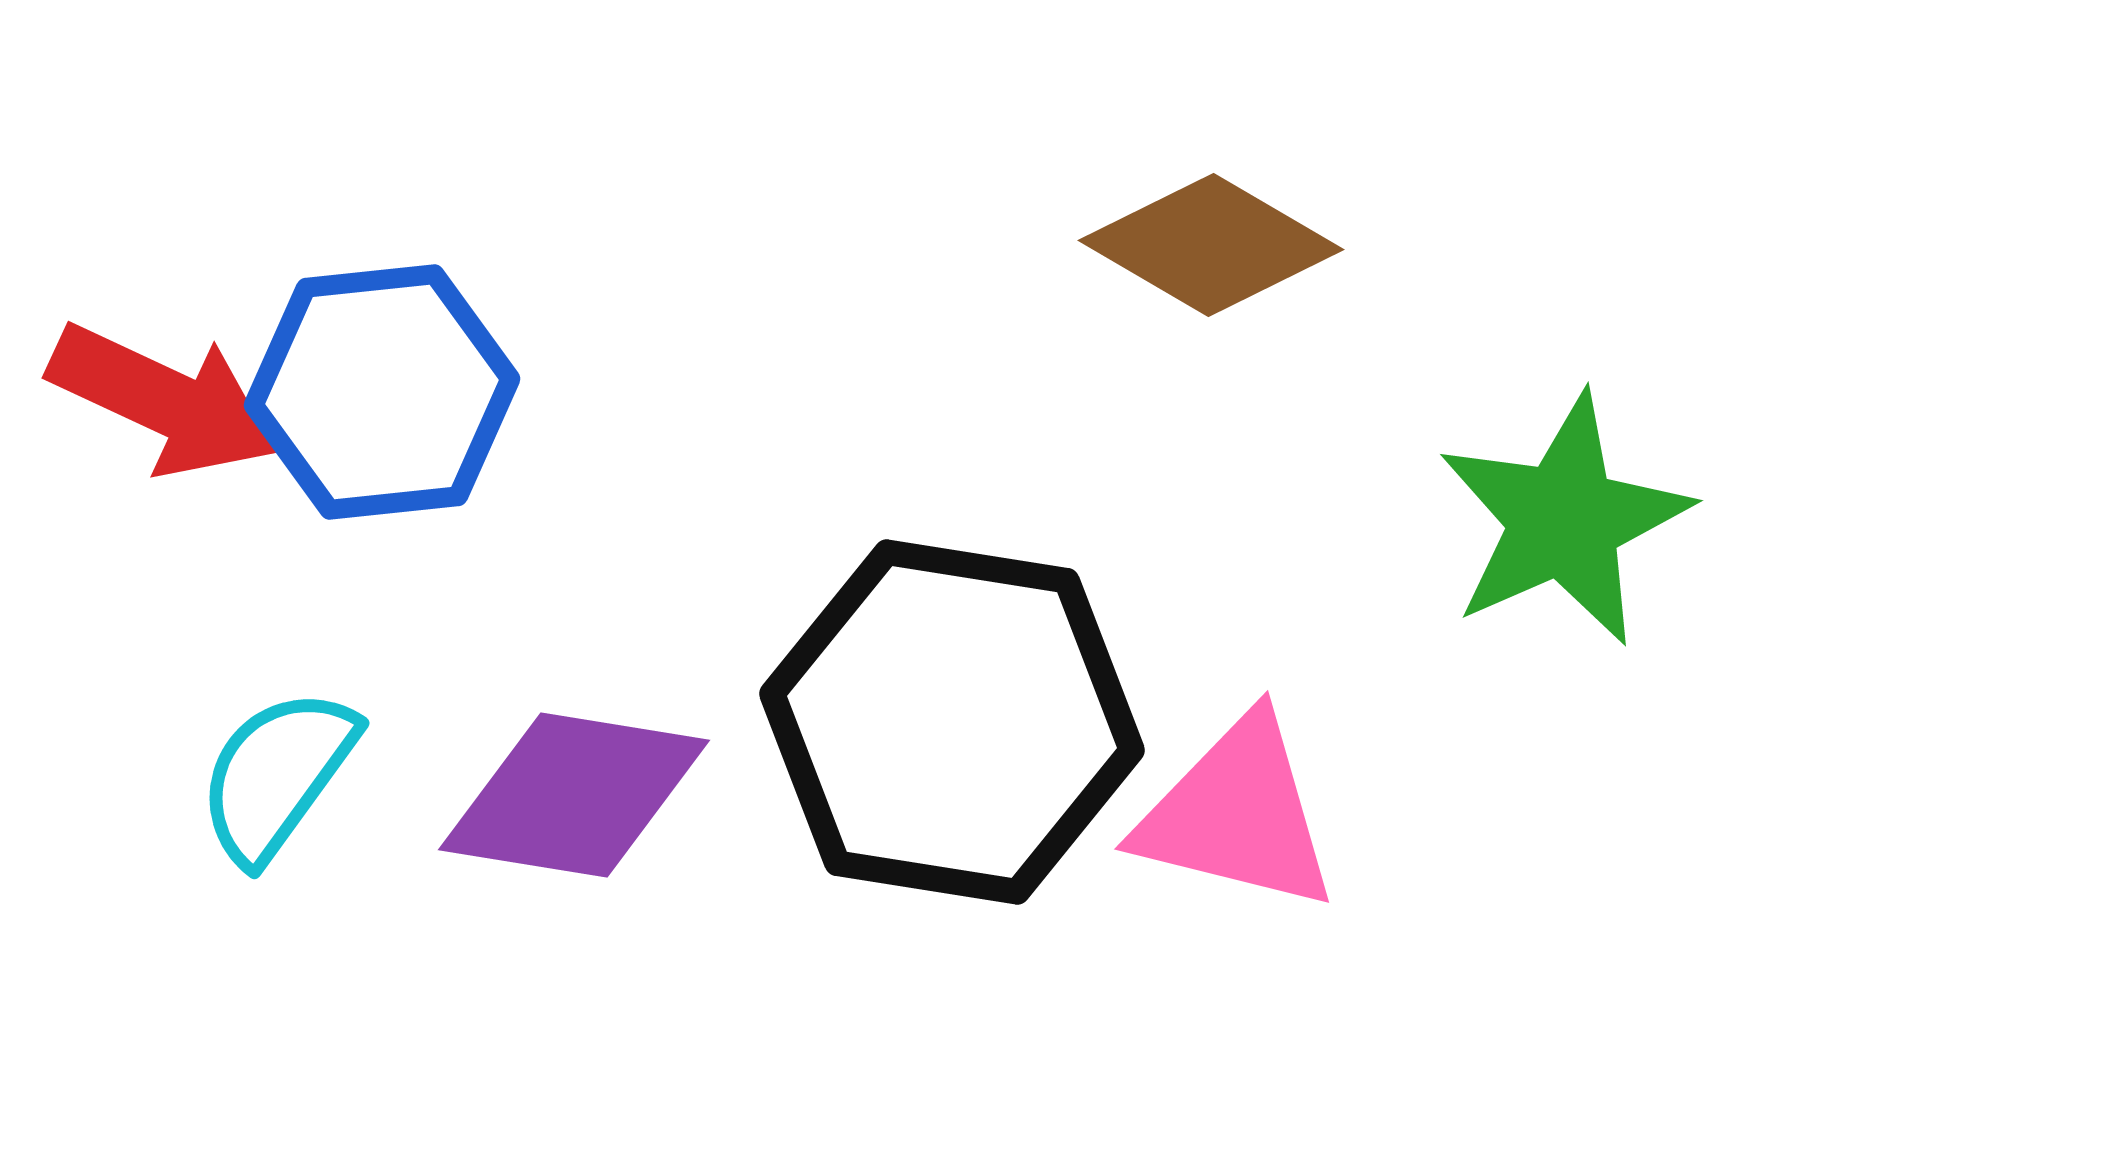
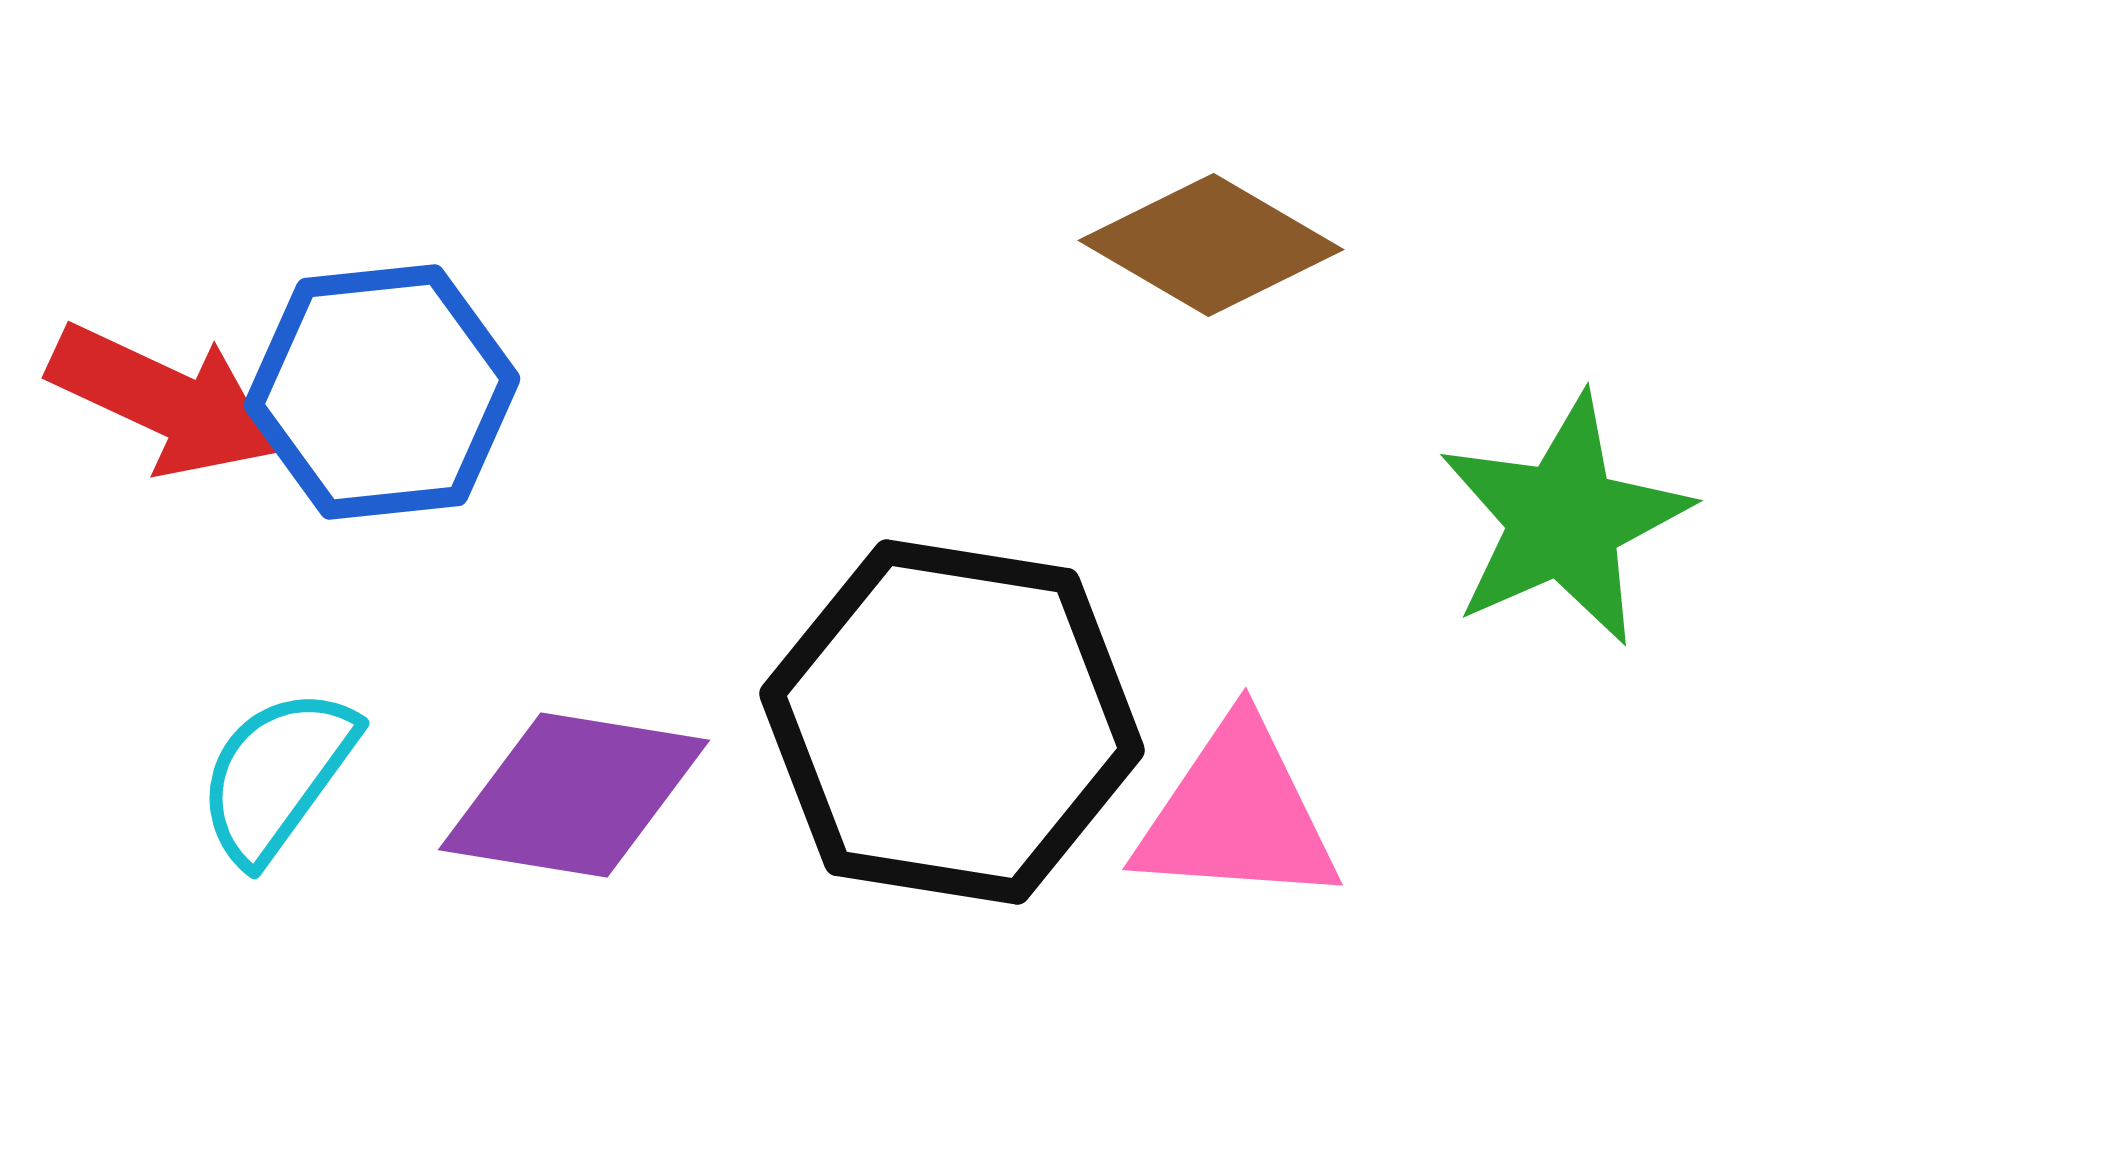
pink triangle: rotated 10 degrees counterclockwise
